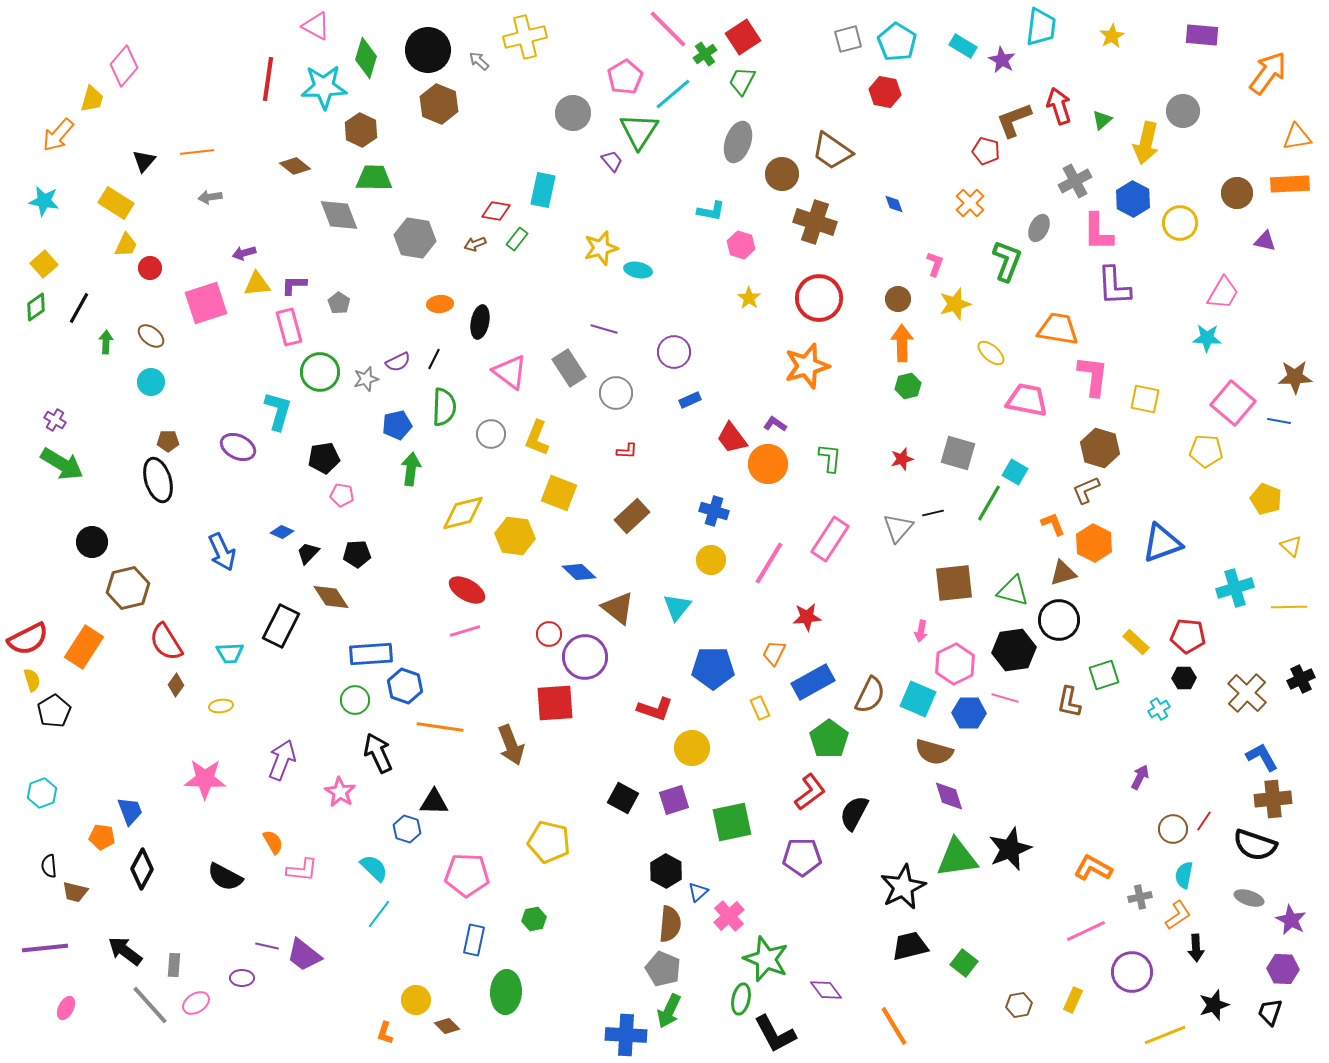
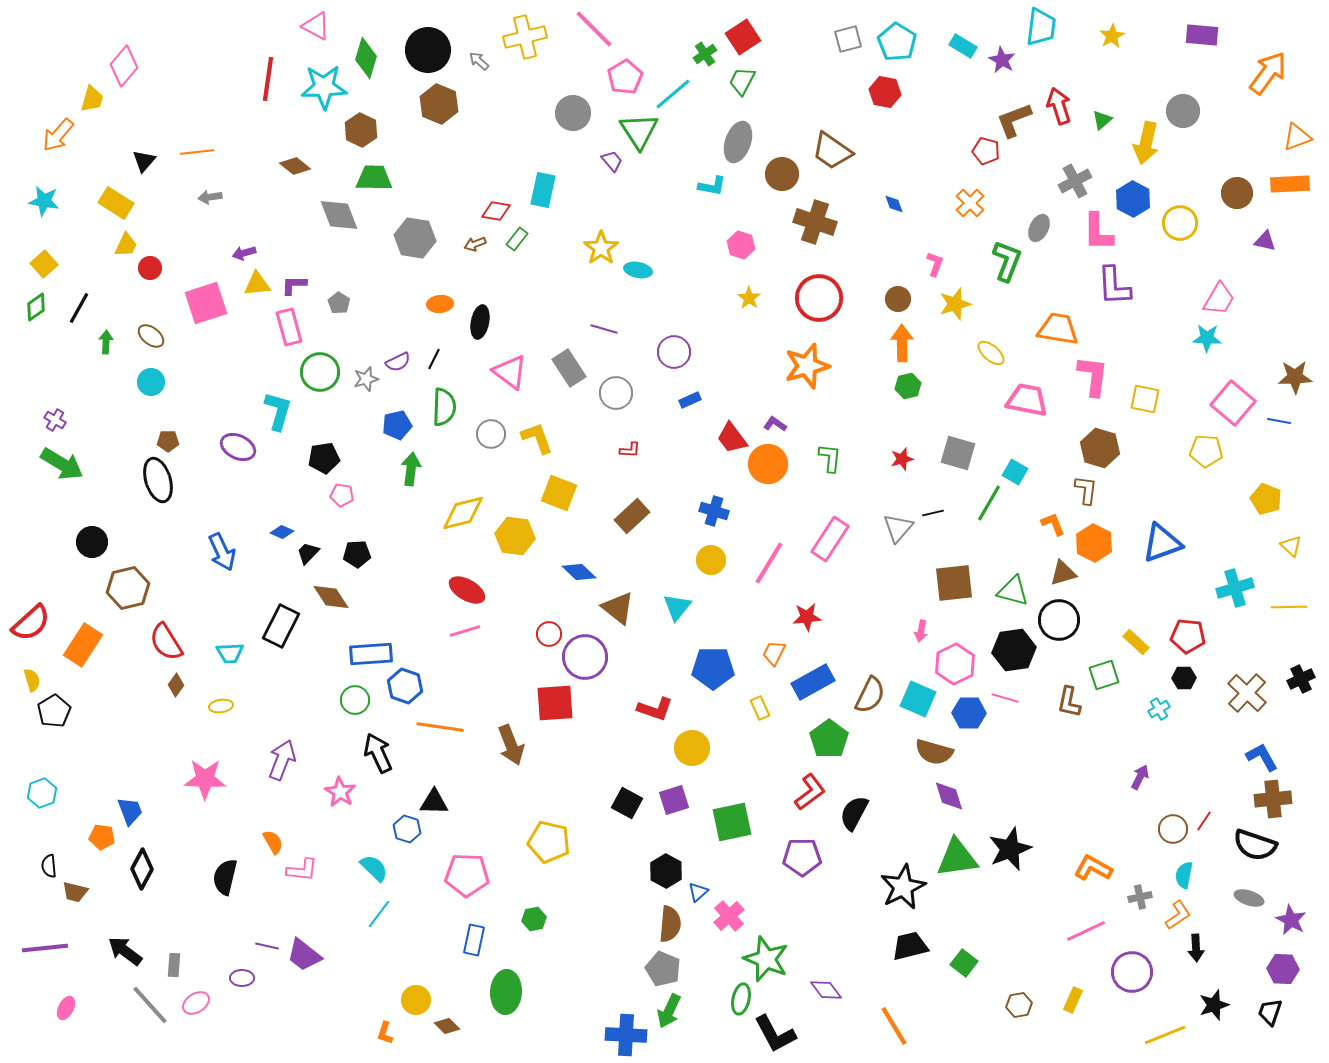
pink line at (668, 29): moved 74 px left
green triangle at (639, 131): rotated 6 degrees counterclockwise
orange triangle at (1297, 137): rotated 12 degrees counterclockwise
cyan L-shape at (711, 211): moved 1 px right, 25 px up
yellow star at (601, 248): rotated 20 degrees counterclockwise
pink trapezoid at (1223, 293): moved 4 px left, 6 px down
yellow L-shape at (537, 438): rotated 138 degrees clockwise
red L-shape at (627, 451): moved 3 px right, 1 px up
brown L-shape at (1086, 490): rotated 120 degrees clockwise
red semicircle at (28, 639): moved 3 px right, 16 px up; rotated 15 degrees counterclockwise
orange rectangle at (84, 647): moved 1 px left, 2 px up
black square at (623, 798): moved 4 px right, 5 px down
black semicircle at (225, 877): rotated 75 degrees clockwise
